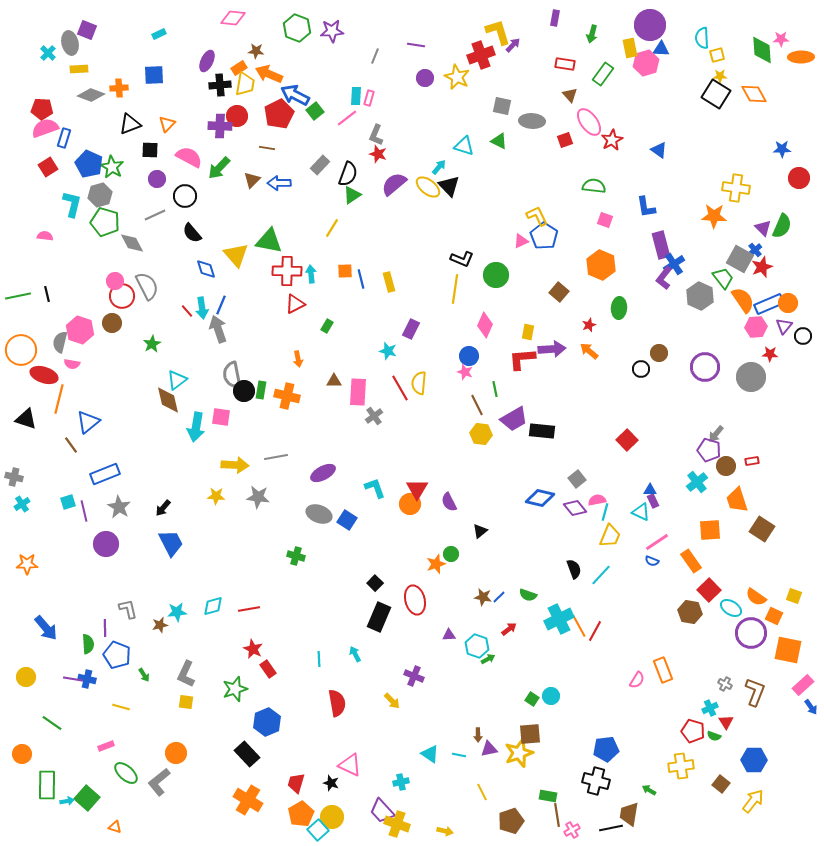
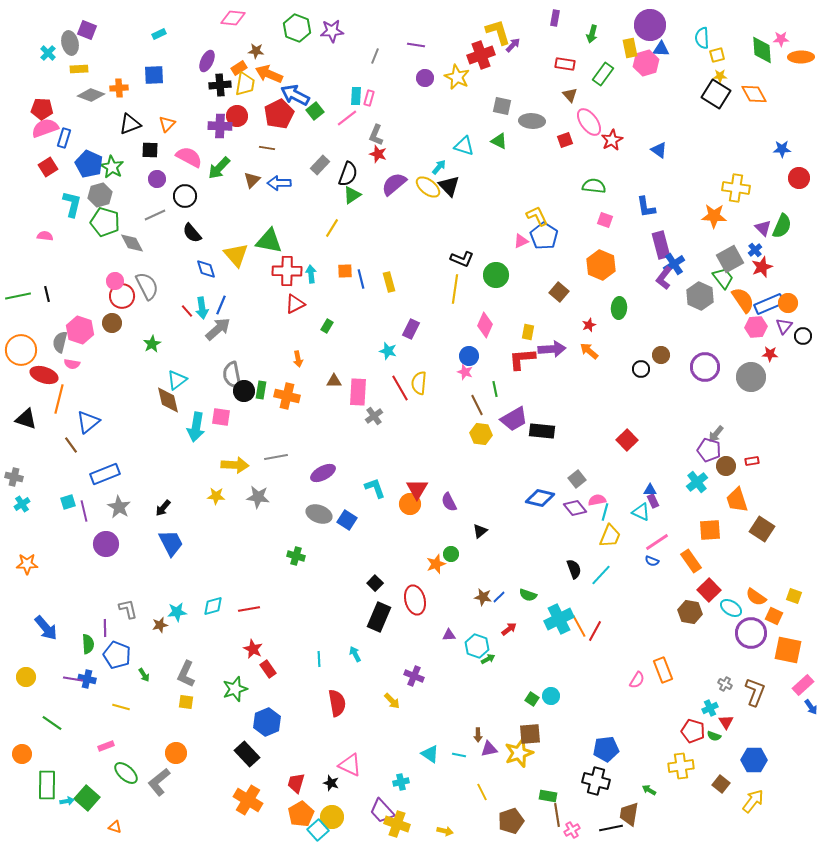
gray square at (740, 259): moved 10 px left; rotated 32 degrees clockwise
gray arrow at (218, 329): rotated 68 degrees clockwise
brown circle at (659, 353): moved 2 px right, 2 px down
